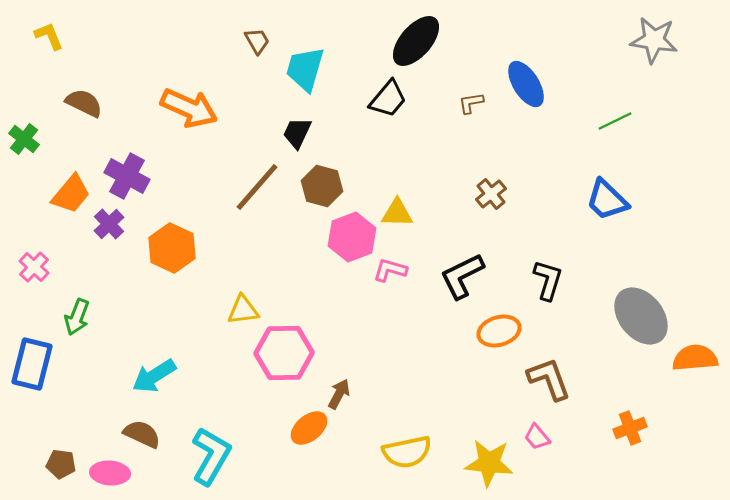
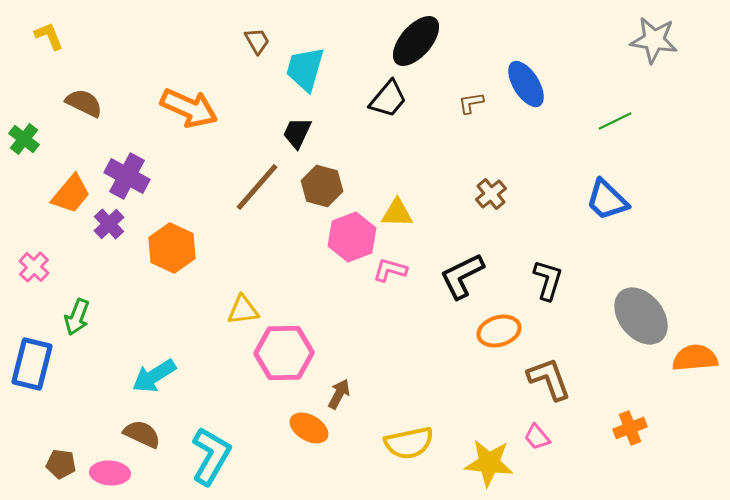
orange ellipse at (309, 428): rotated 69 degrees clockwise
yellow semicircle at (407, 452): moved 2 px right, 9 px up
